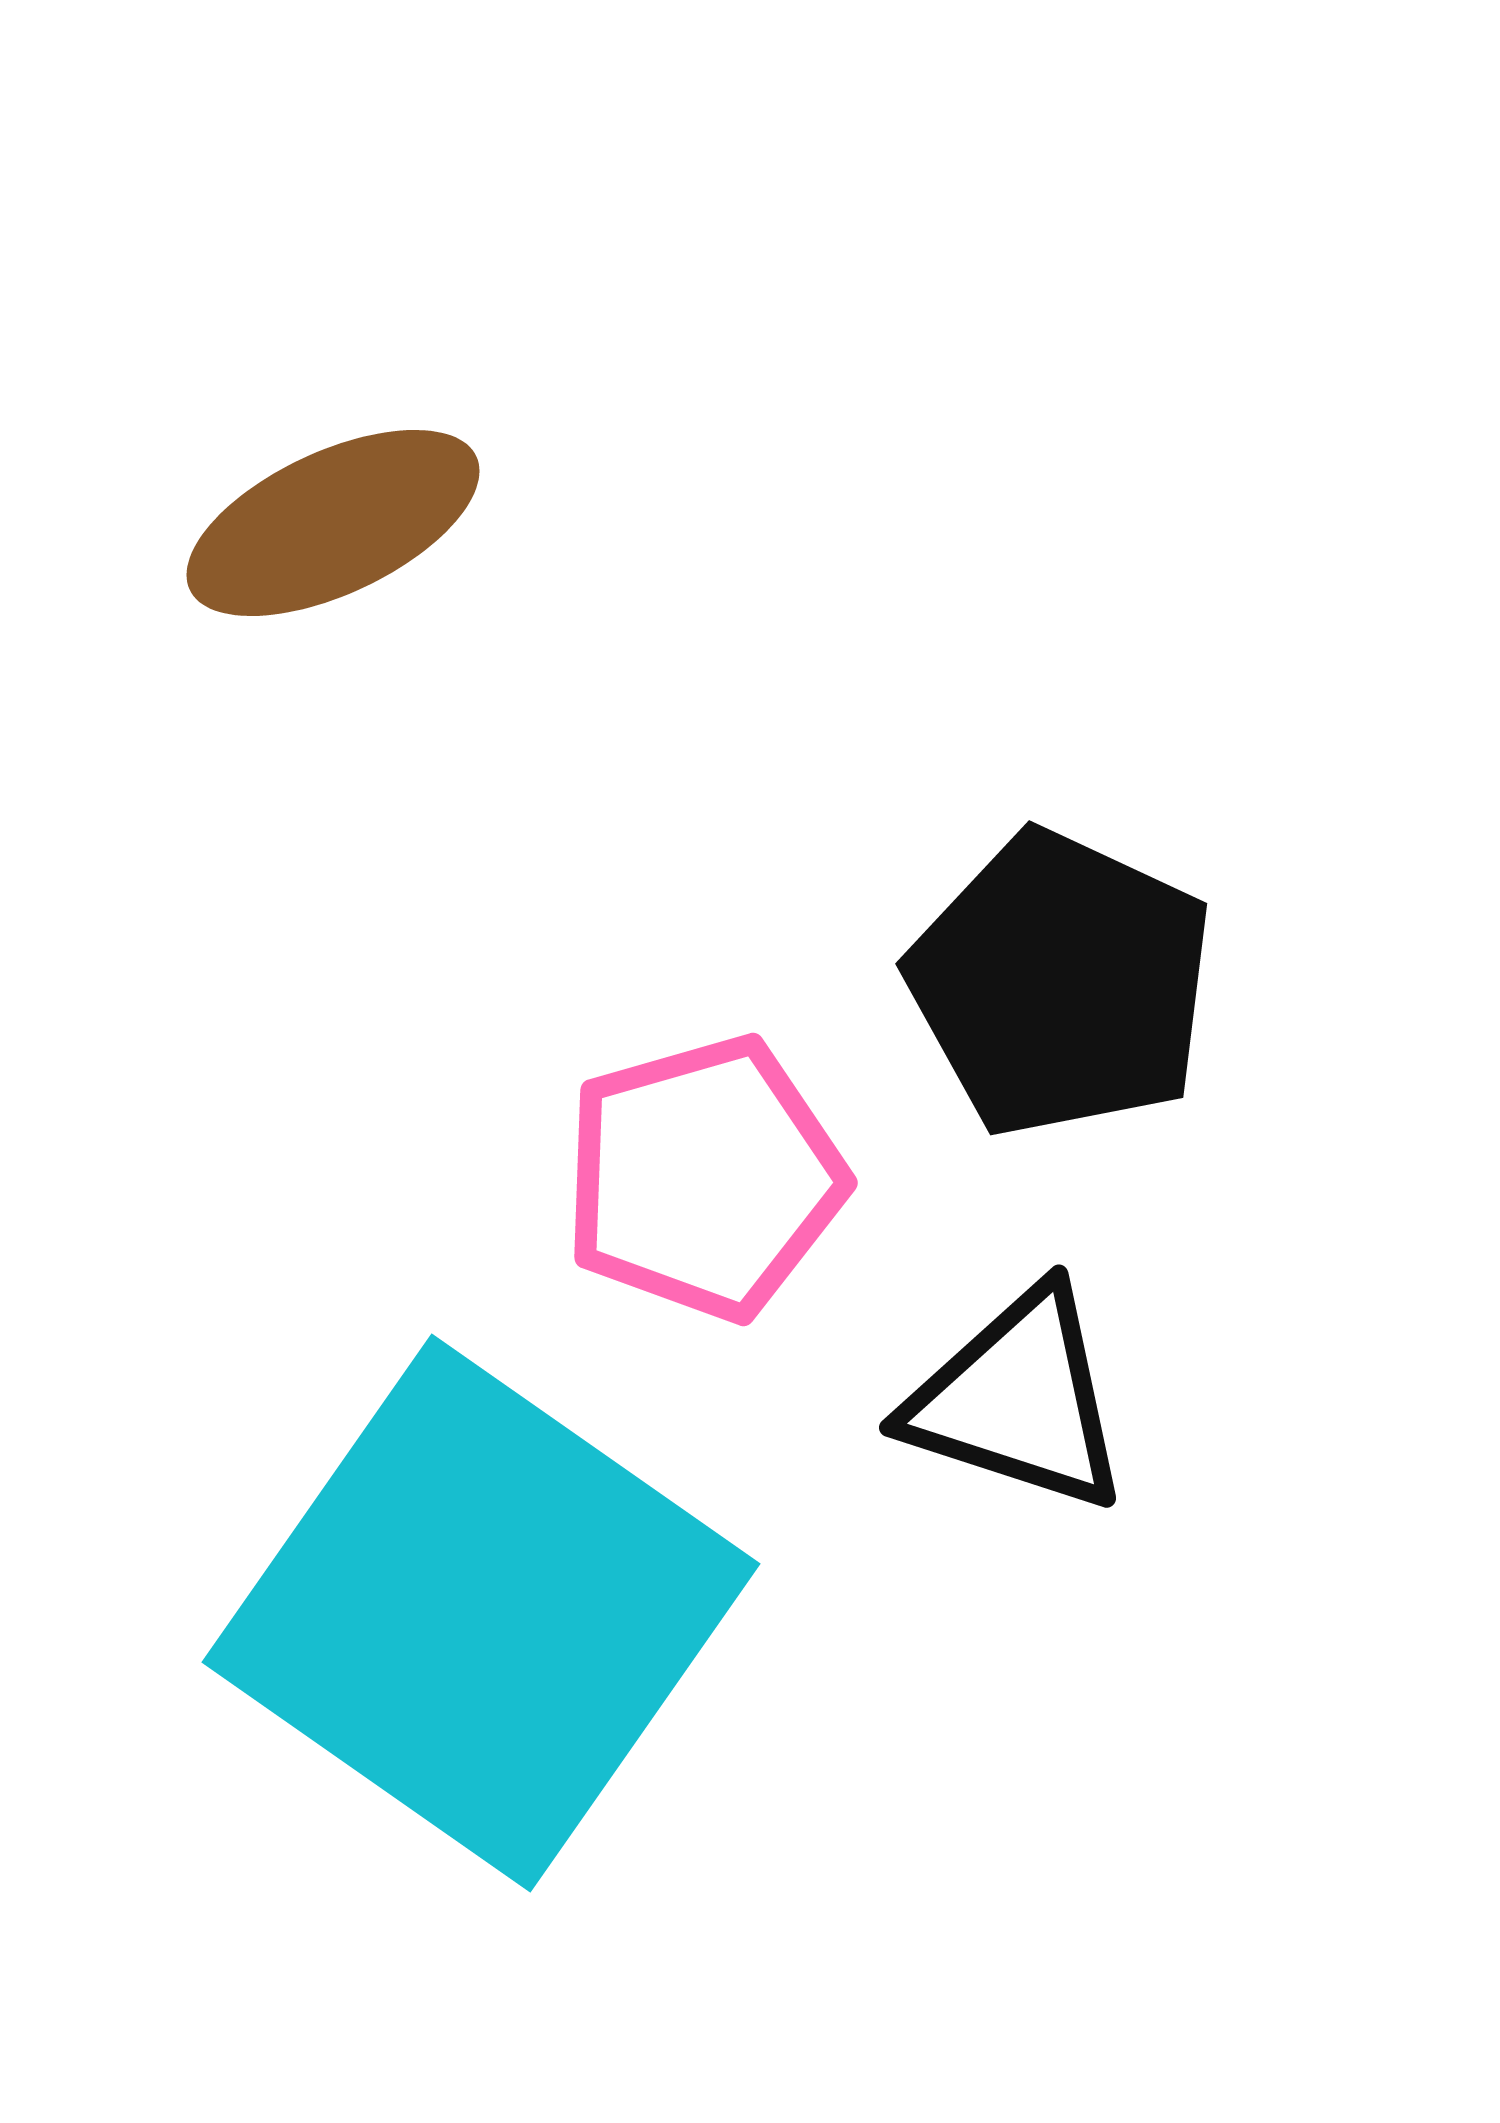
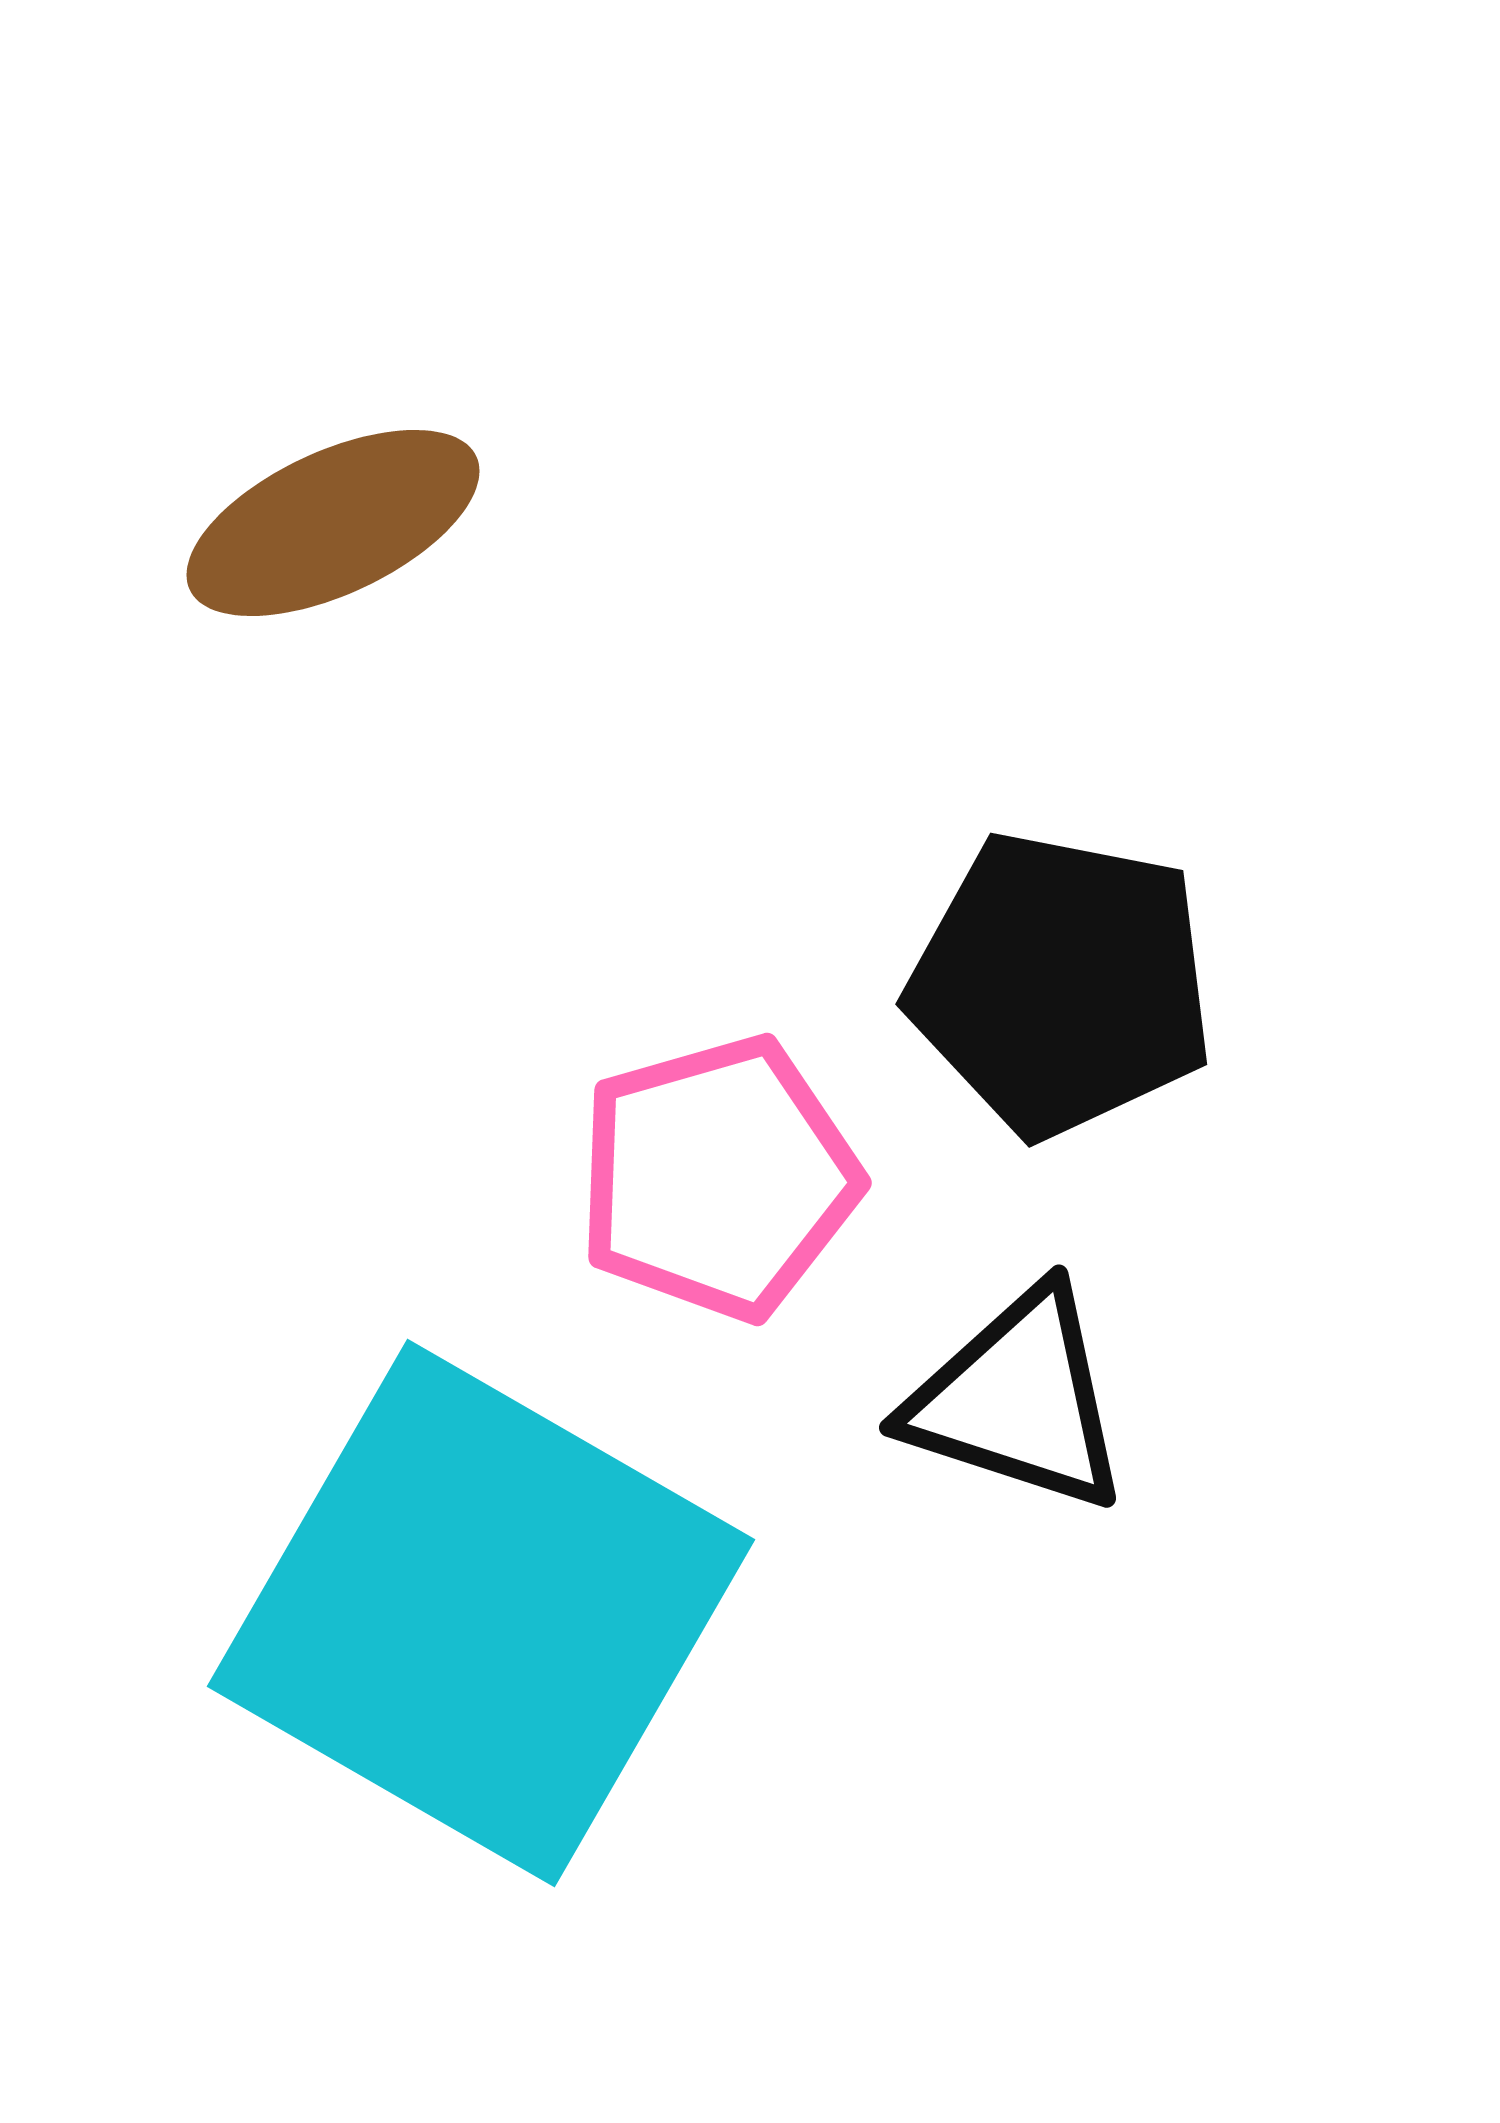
black pentagon: rotated 14 degrees counterclockwise
pink pentagon: moved 14 px right
cyan square: rotated 5 degrees counterclockwise
